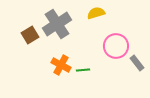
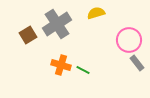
brown square: moved 2 px left
pink circle: moved 13 px right, 6 px up
orange cross: rotated 12 degrees counterclockwise
green line: rotated 32 degrees clockwise
